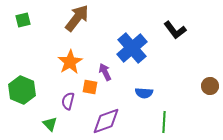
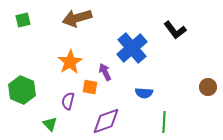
brown arrow: rotated 144 degrees counterclockwise
brown circle: moved 2 px left, 1 px down
